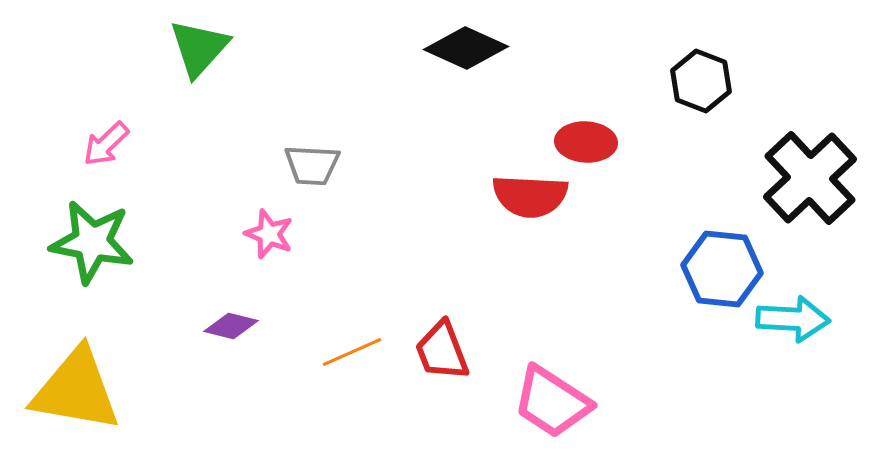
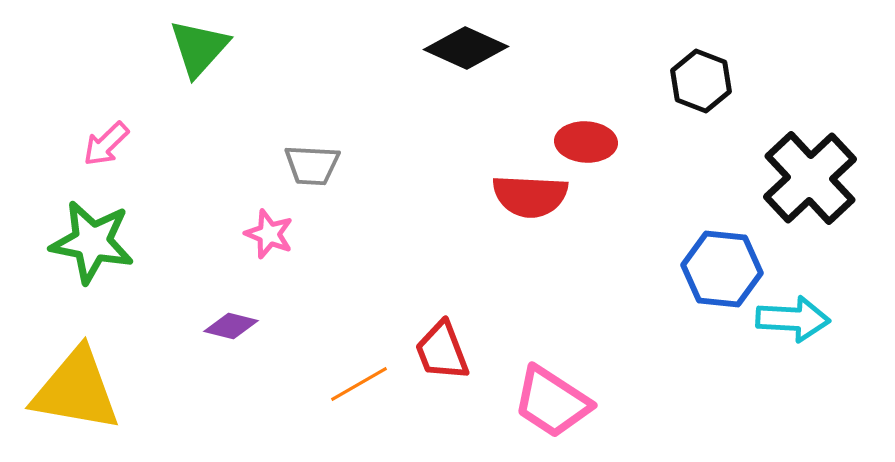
orange line: moved 7 px right, 32 px down; rotated 6 degrees counterclockwise
